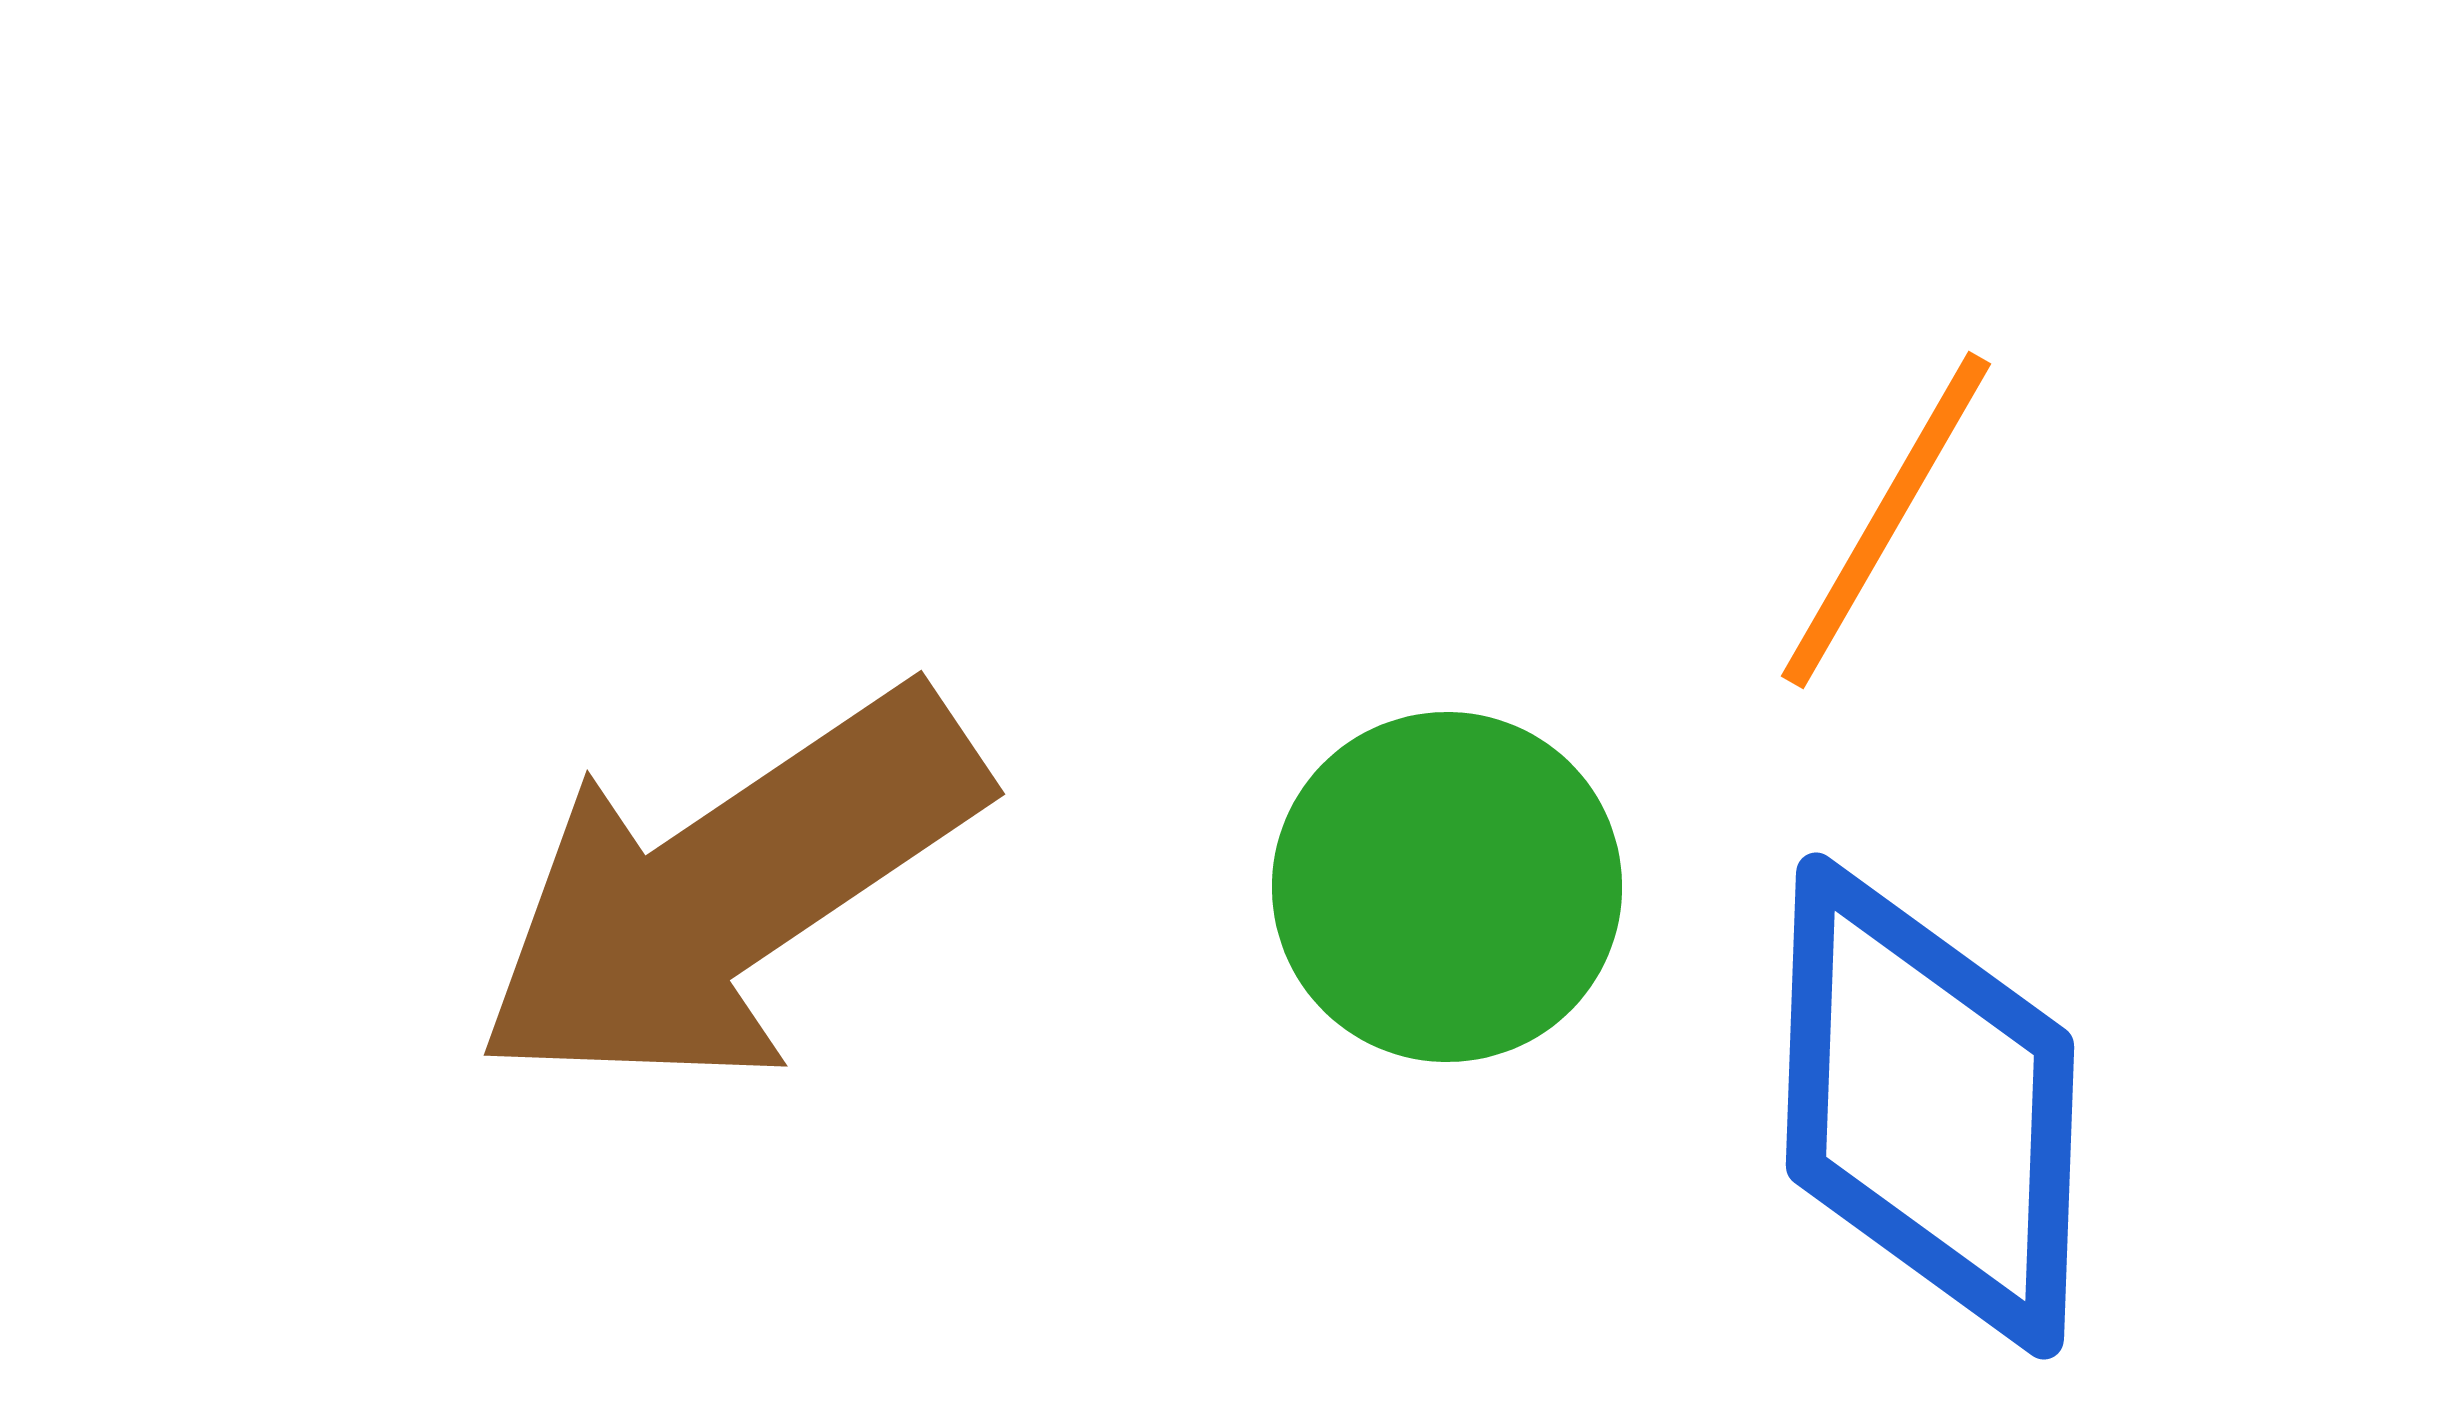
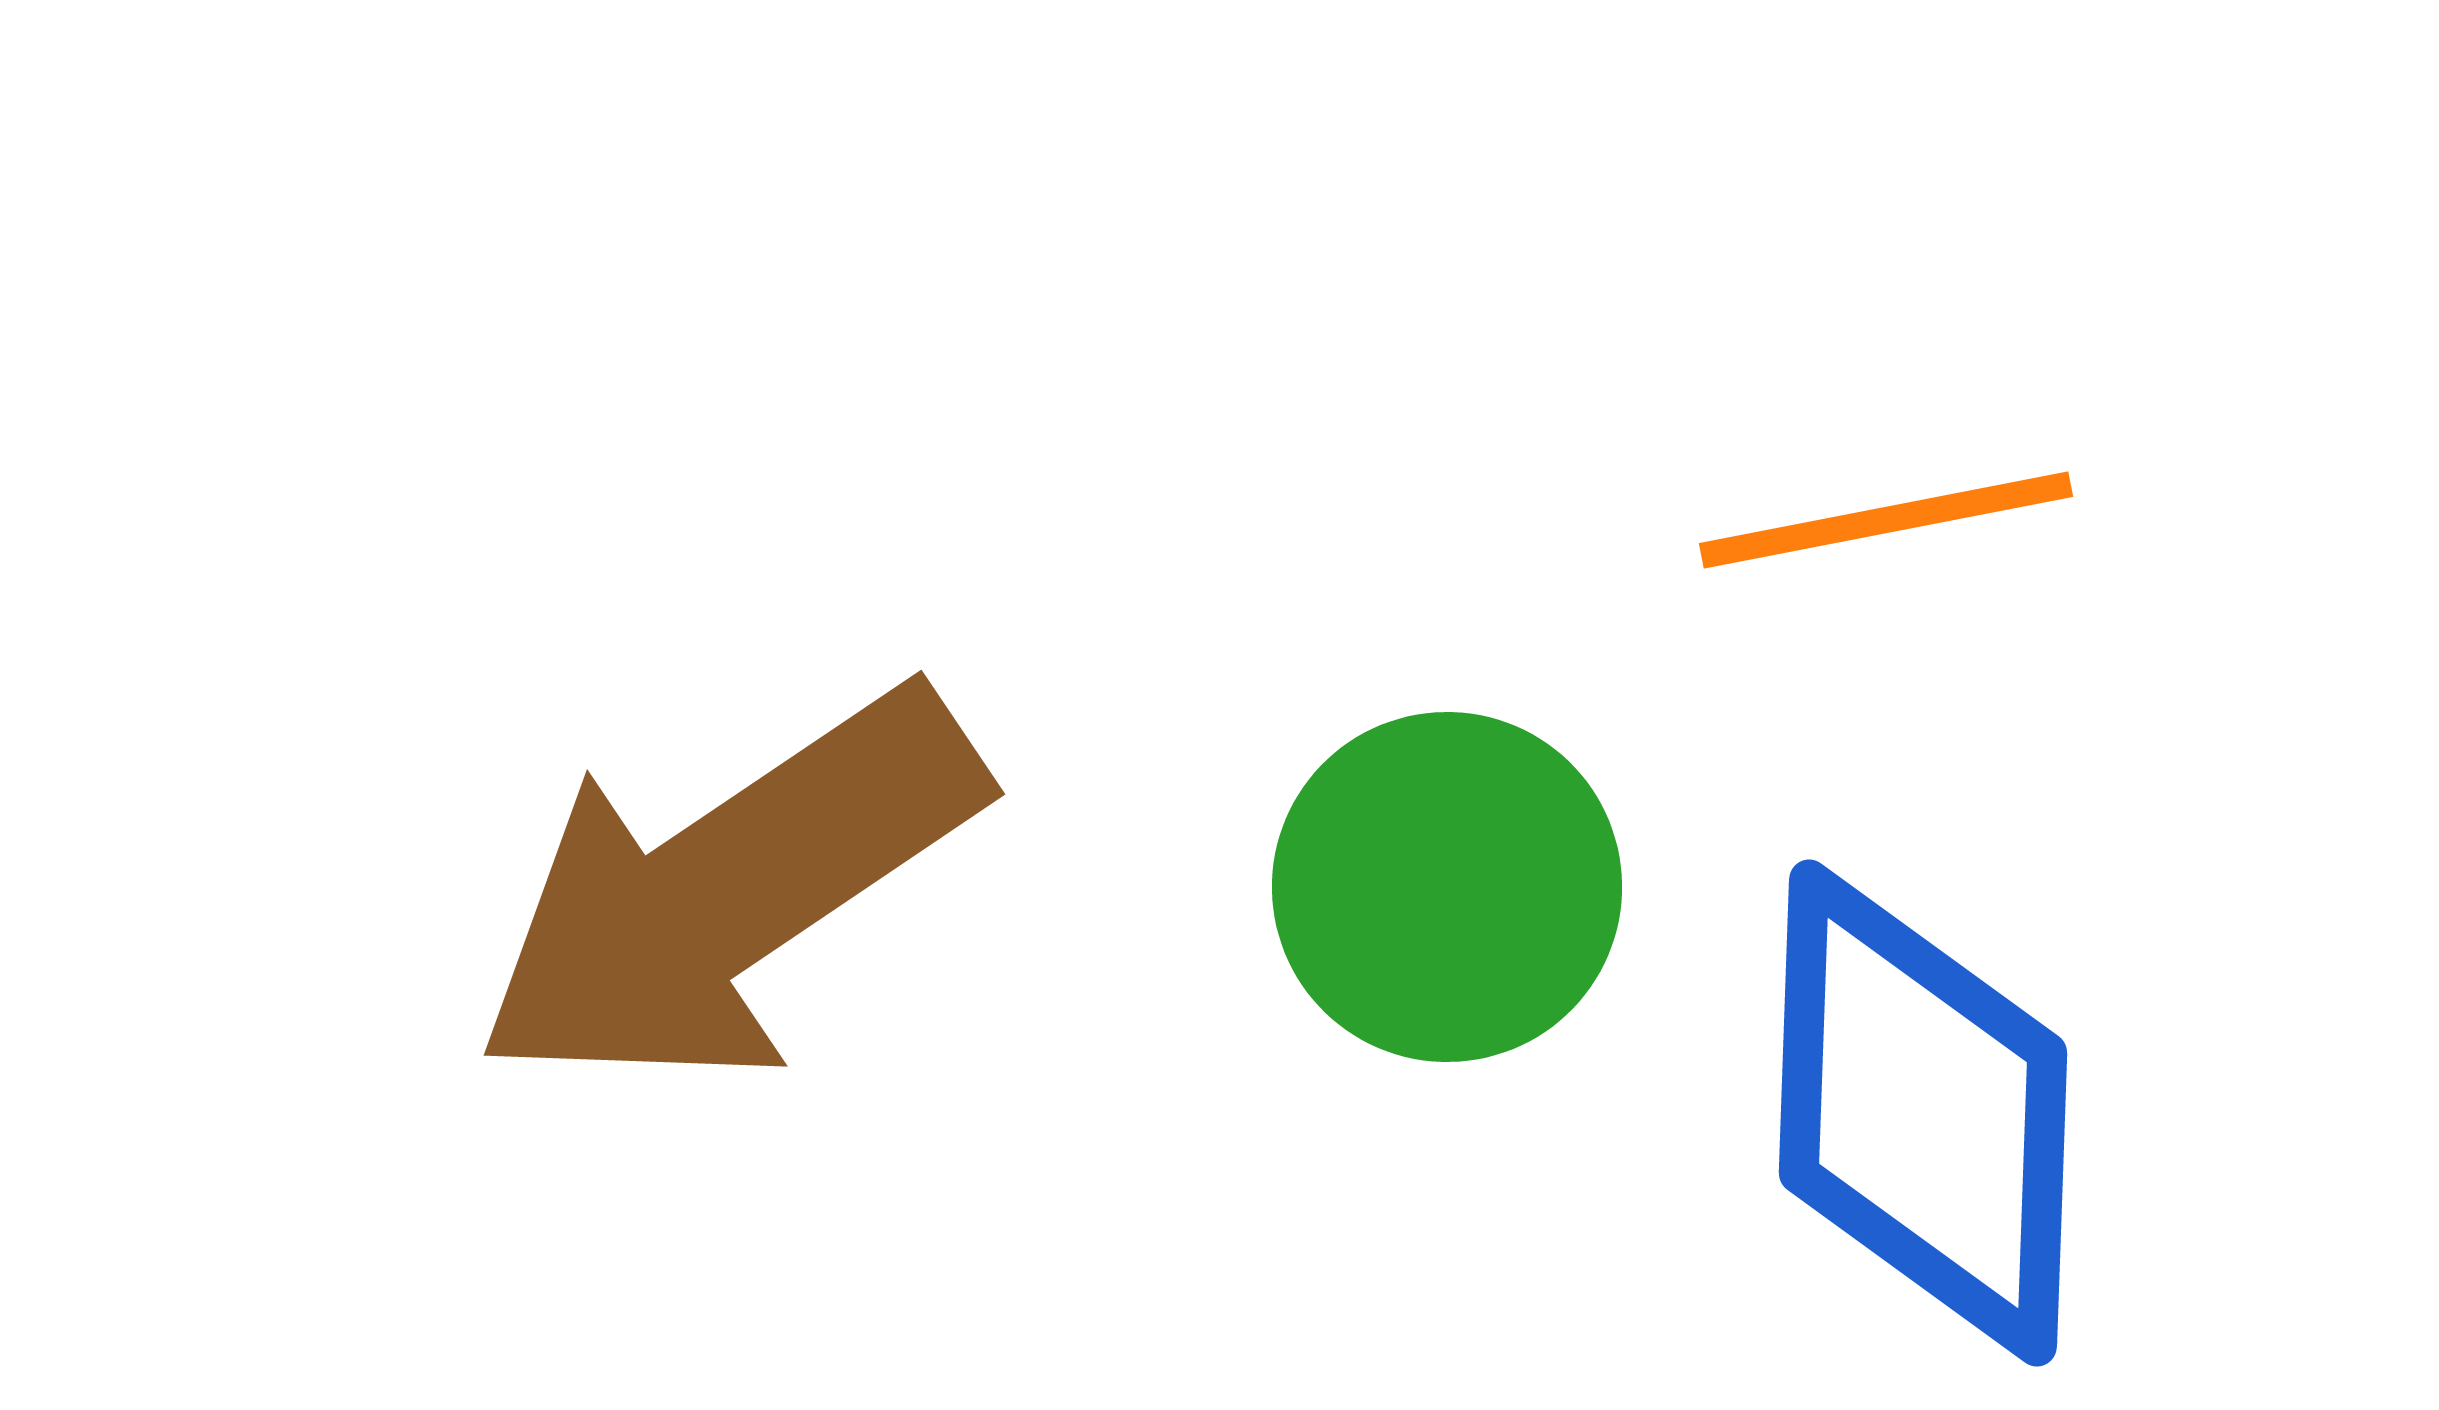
orange line: rotated 49 degrees clockwise
blue diamond: moved 7 px left, 7 px down
